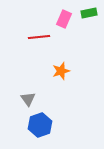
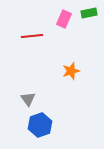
red line: moved 7 px left, 1 px up
orange star: moved 10 px right
